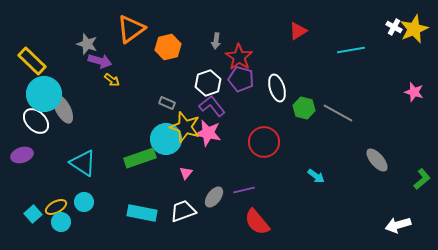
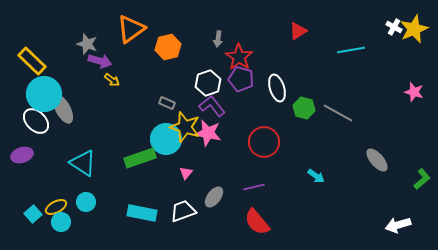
gray arrow at (216, 41): moved 2 px right, 2 px up
purple line at (244, 190): moved 10 px right, 3 px up
cyan circle at (84, 202): moved 2 px right
